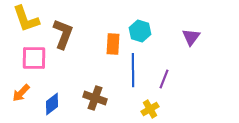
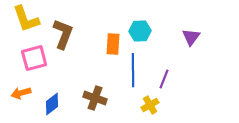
cyan hexagon: rotated 20 degrees counterclockwise
pink square: rotated 16 degrees counterclockwise
orange arrow: rotated 30 degrees clockwise
yellow cross: moved 4 px up
